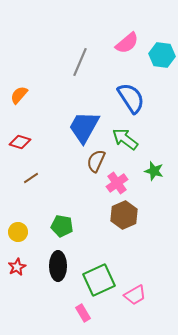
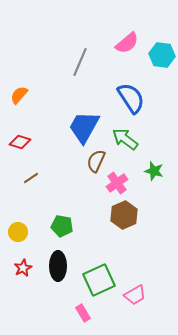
red star: moved 6 px right, 1 px down
